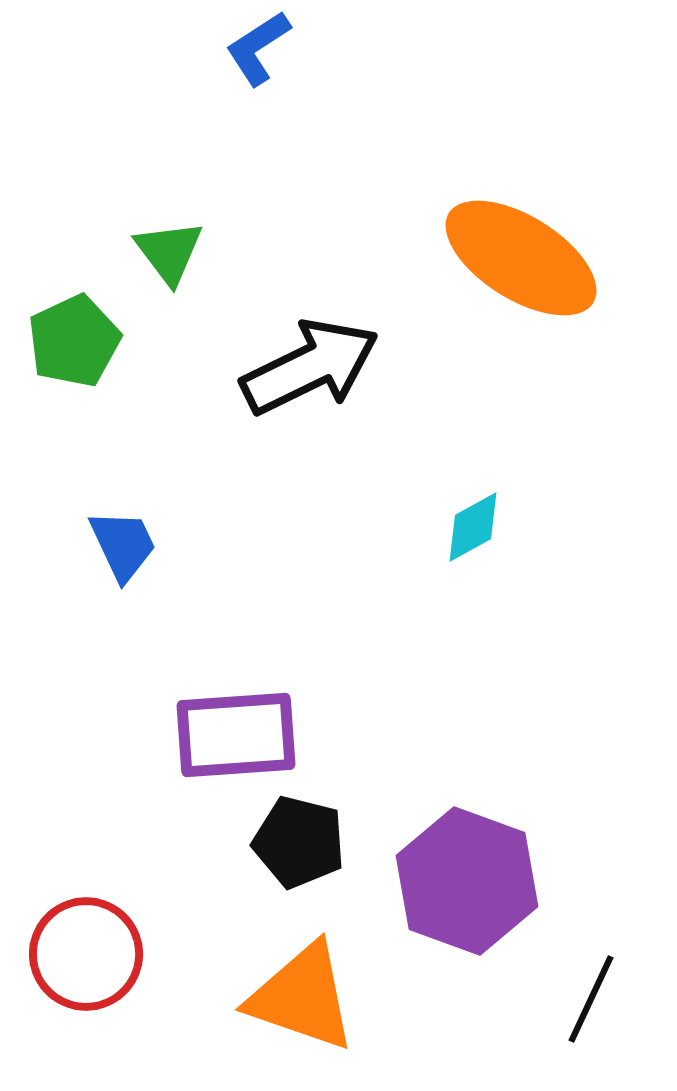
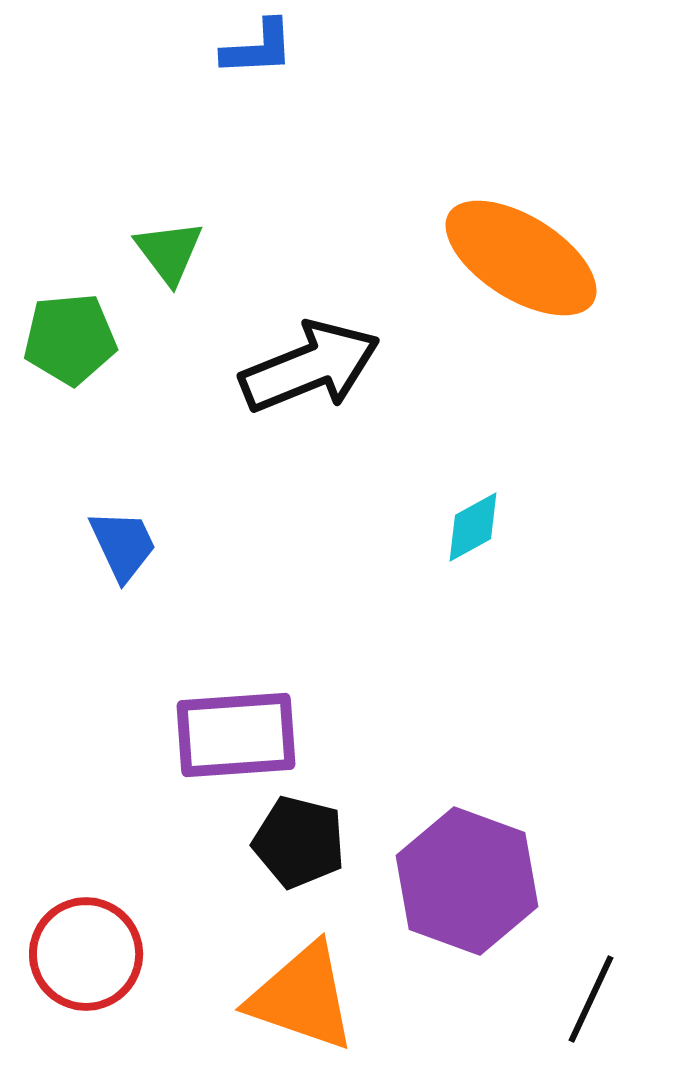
blue L-shape: rotated 150 degrees counterclockwise
green pentagon: moved 4 px left, 2 px up; rotated 20 degrees clockwise
black arrow: rotated 4 degrees clockwise
